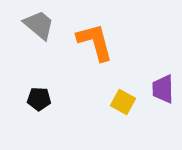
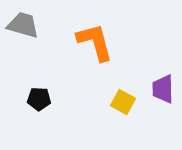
gray trapezoid: moved 16 px left; rotated 24 degrees counterclockwise
